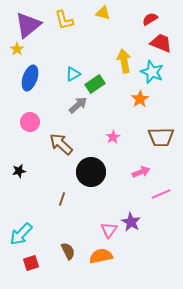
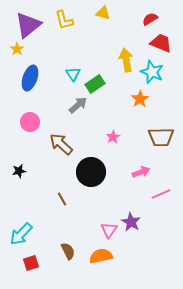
yellow arrow: moved 2 px right, 1 px up
cyan triangle: rotated 35 degrees counterclockwise
brown line: rotated 48 degrees counterclockwise
